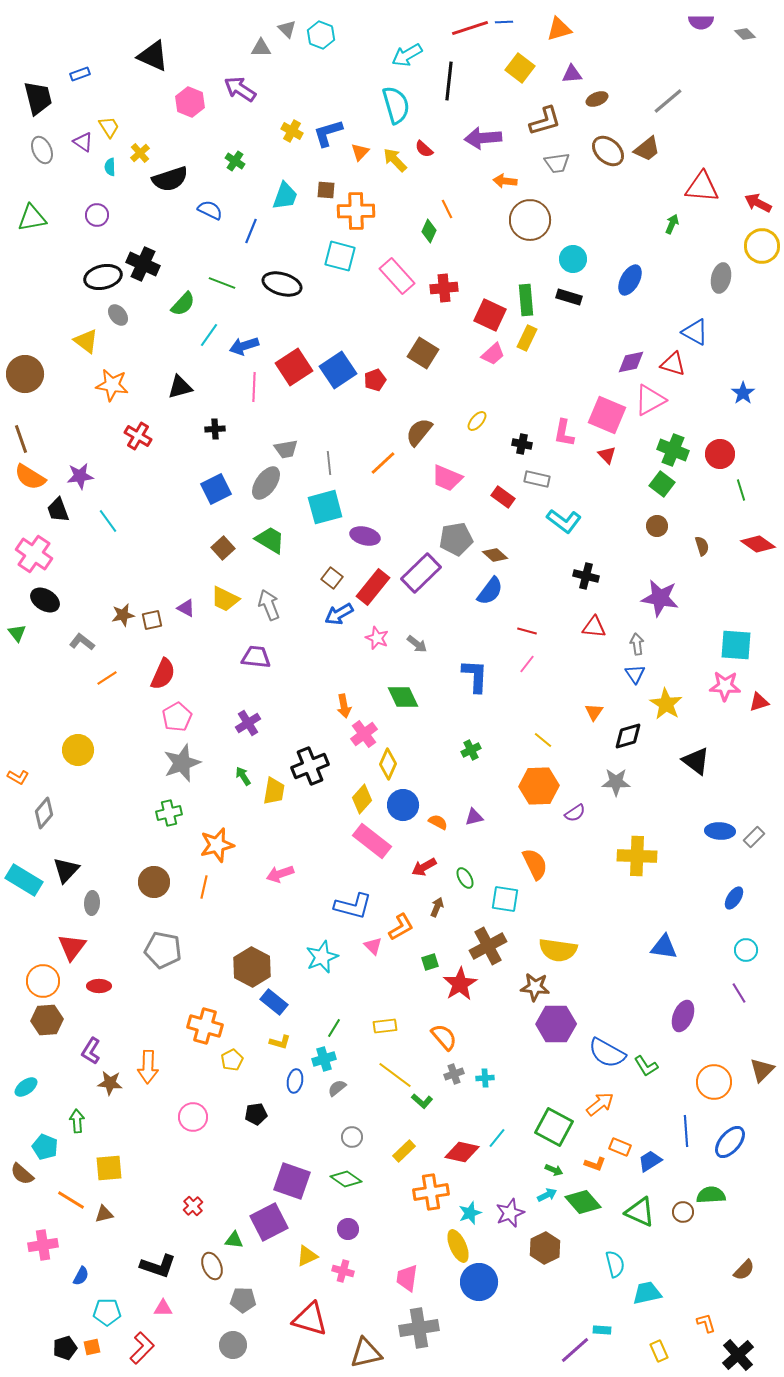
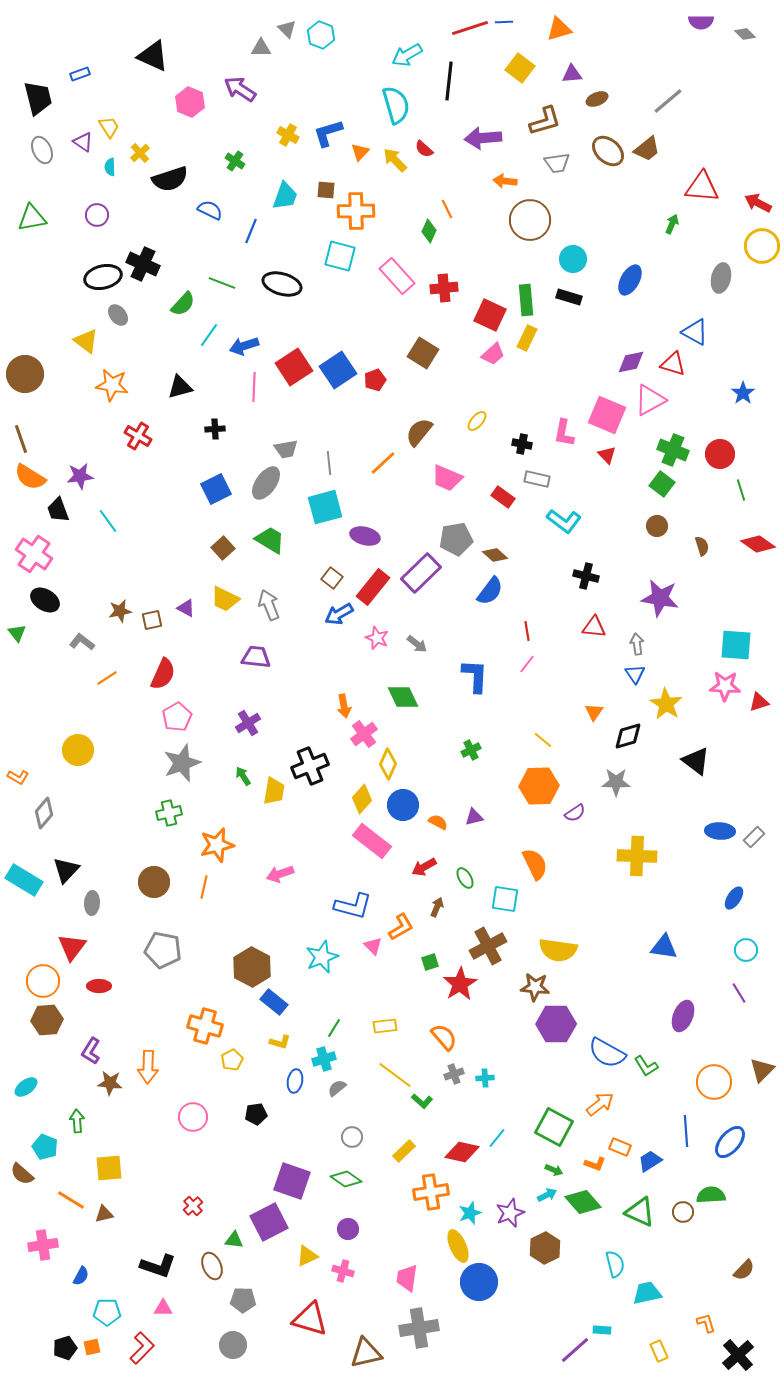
yellow cross at (292, 131): moved 4 px left, 4 px down
brown star at (123, 615): moved 3 px left, 4 px up
red line at (527, 631): rotated 66 degrees clockwise
